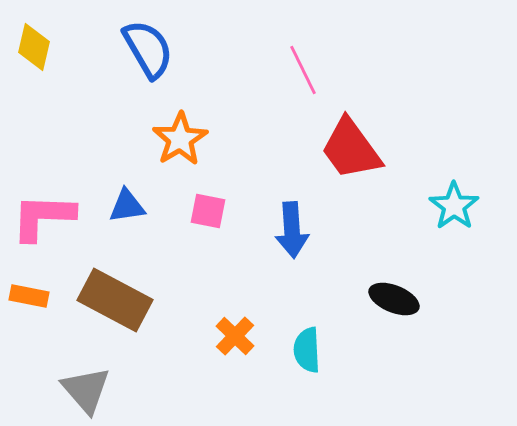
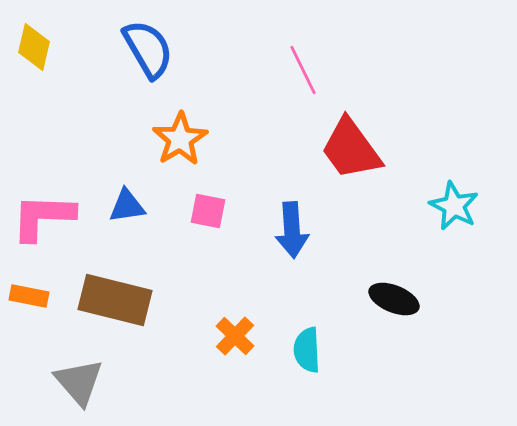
cyan star: rotated 9 degrees counterclockwise
brown rectangle: rotated 14 degrees counterclockwise
gray triangle: moved 7 px left, 8 px up
